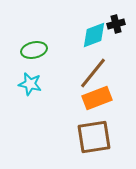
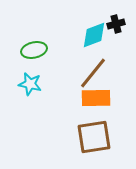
orange rectangle: moved 1 px left; rotated 20 degrees clockwise
